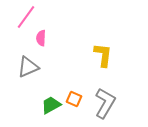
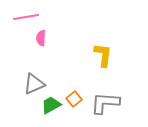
pink line: rotated 45 degrees clockwise
gray triangle: moved 6 px right, 17 px down
orange square: rotated 28 degrees clockwise
gray L-shape: rotated 116 degrees counterclockwise
